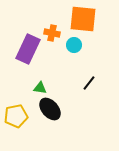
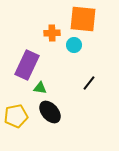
orange cross: rotated 14 degrees counterclockwise
purple rectangle: moved 1 px left, 16 px down
black ellipse: moved 3 px down
